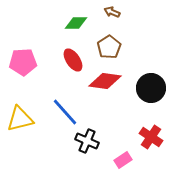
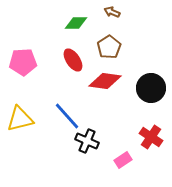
blue line: moved 2 px right, 4 px down
